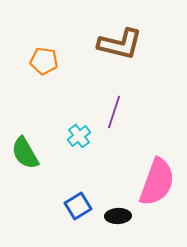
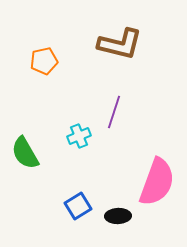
orange pentagon: rotated 20 degrees counterclockwise
cyan cross: rotated 15 degrees clockwise
